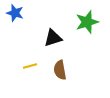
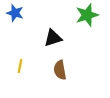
green star: moved 7 px up
yellow line: moved 10 px left; rotated 64 degrees counterclockwise
